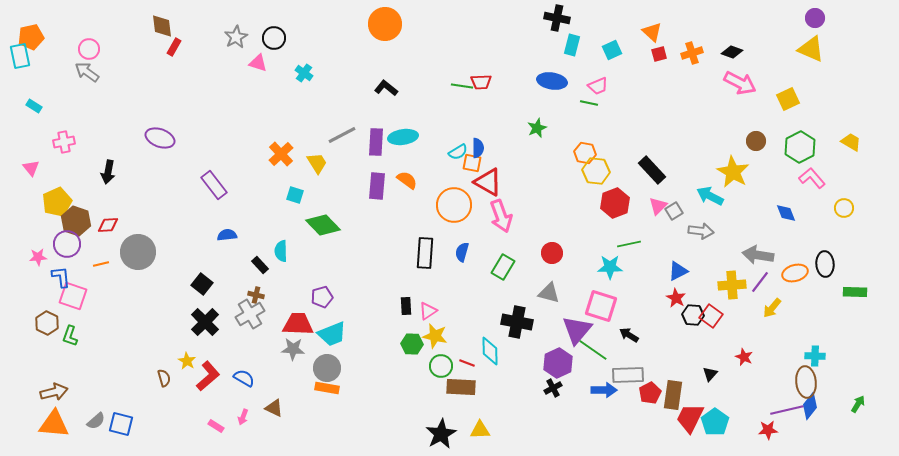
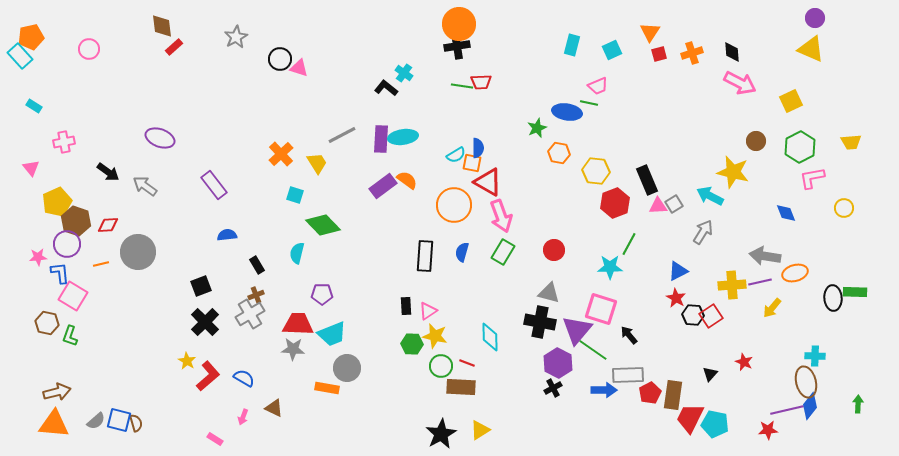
black cross at (557, 18): moved 100 px left, 28 px down; rotated 20 degrees counterclockwise
orange circle at (385, 24): moved 74 px right
orange triangle at (652, 32): moved 2 px left; rotated 20 degrees clockwise
black circle at (274, 38): moved 6 px right, 21 px down
red rectangle at (174, 47): rotated 18 degrees clockwise
black diamond at (732, 52): rotated 65 degrees clockwise
cyan rectangle at (20, 56): rotated 30 degrees counterclockwise
pink triangle at (258, 63): moved 41 px right, 5 px down
gray arrow at (87, 72): moved 58 px right, 114 px down
cyan cross at (304, 73): moved 100 px right
blue ellipse at (552, 81): moved 15 px right, 31 px down
yellow square at (788, 99): moved 3 px right, 2 px down
purple rectangle at (376, 142): moved 5 px right, 3 px up
yellow trapezoid at (851, 142): rotated 145 degrees clockwise
cyan semicircle at (458, 152): moved 2 px left, 3 px down
orange hexagon at (585, 153): moved 26 px left
black rectangle at (652, 170): moved 5 px left, 10 px down; rotated 20 degrees clockwise
black arrow at (108, 172): rotated 65 degrees counterclockwise
yellow star at (733, 172): rotated 16 degrees counterclockwise
pink L-shape at (812, 178): rotated 60 degrees counterclockwise
purple rectangle at (377, 186): moved 6 px right; rotated 48 degrees clockwise
pink triangle at (658, 206): rotated 42 degrees clockwise
gray square at (674, 211): moved 7 px up
gray arrow at (701, 231): moved 2 px right, 1 px down; rotated 65 degrees counterclockwise
green line at (629, 244): rotated 50 degrees counterclockwise
cyan semicircle at (281, 251): moved 16 px right, 2 px down; rotated 15 degrees clockwise
black rectangle at (425, 253): moved 3 px down
red circle at (552, 253): moved 2 px right, 3 px up
gray arrow at (758, 255): moved 7 px right, 1 px down
black ellipse at (825, 264): moved 8 px right, 34 px down
black rectangle at (260, 265): moved 3 px left; rotated 12 degrees clockwise
green rectangle at (503, 267): moved 15 px up
blue L-shape at (61, 277): moved 1 px left, 4 px up
purple line at (760, 282): rotated 40 degrees clockwise
black square at (202, 284): moved 1 px left, 2 px down; rotated 30 degrees clockwise
brown cross at (256, 295): rotated 35 degrees counterclockwise
pink square at (73, 296): rotated 12 degrees clockwise
purple pentagon at (322, 297): moved 3 px up; rotated 15 degrees clockwise
pink square at (601, 306): moved 3 px down
red square at (711, 316): rotated 20 degrees clockwise
black cross at (517, 322): moved 23 px right
brown hexagon at (47, 323): rotated 15 degrees counterclockwise
black arrow at (629, 335): rotated 18 degrees clockwise
cyan diamond at (490, 351): moved 14 px up
red star at (744, 357): moved 5 px down
purple hexagon at (558, 363): rotated 8 degrees counterclockwise
gray circle at (327, 368): moved 20 px right
brown semicircle at (164, 378): moved 28 px left, 45 px down
brown ellipse at (806, 382): rotated 8 degrees counterclockwise
brown arrow at (54, 392): moved 3 px right
green arrow at (858, 404): rotated 30 degrees counterclockwise
cyan pentagon at (715, 422): moved 2 px down; rotated 24 degrees counterclockwise
blue square at (121, 424): moved 2 px left, 4 px up
pink rectangle at (216, 426): moved 1 px left, 13 px down
yellow triangle at (480, 430): rotated 30 degrees counterclockwise
